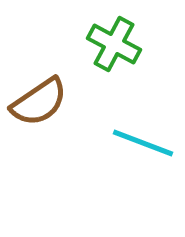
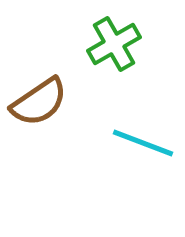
green cross: rotated 32 degrees clockwise
